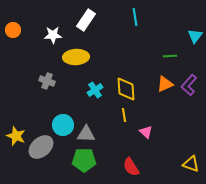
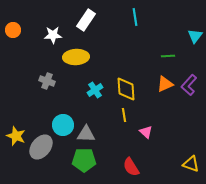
green line: moved 2 px left
gray ellipse: rotated 10 degrees counterclockwise
